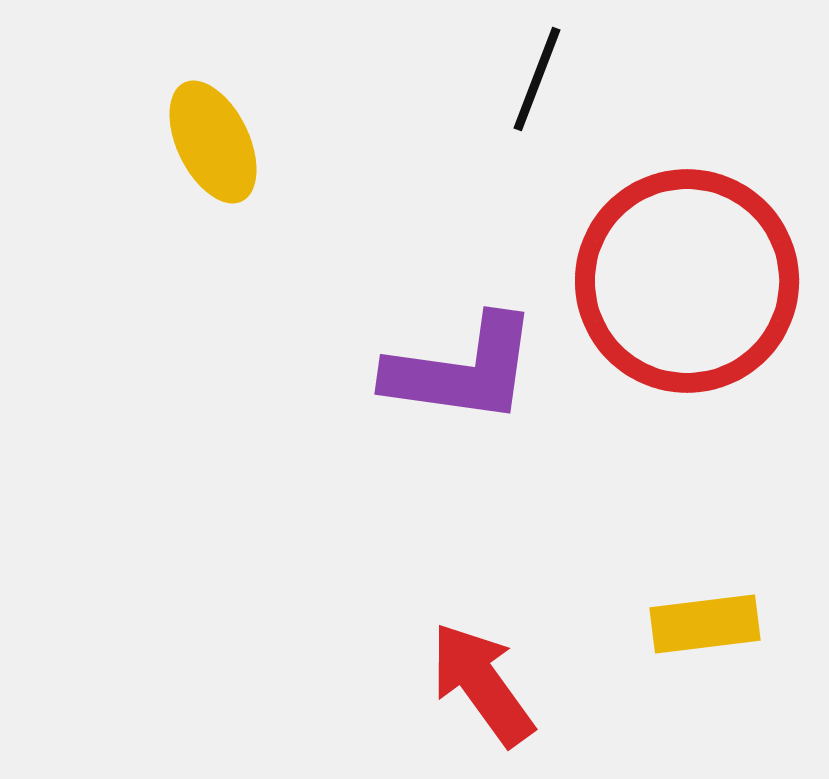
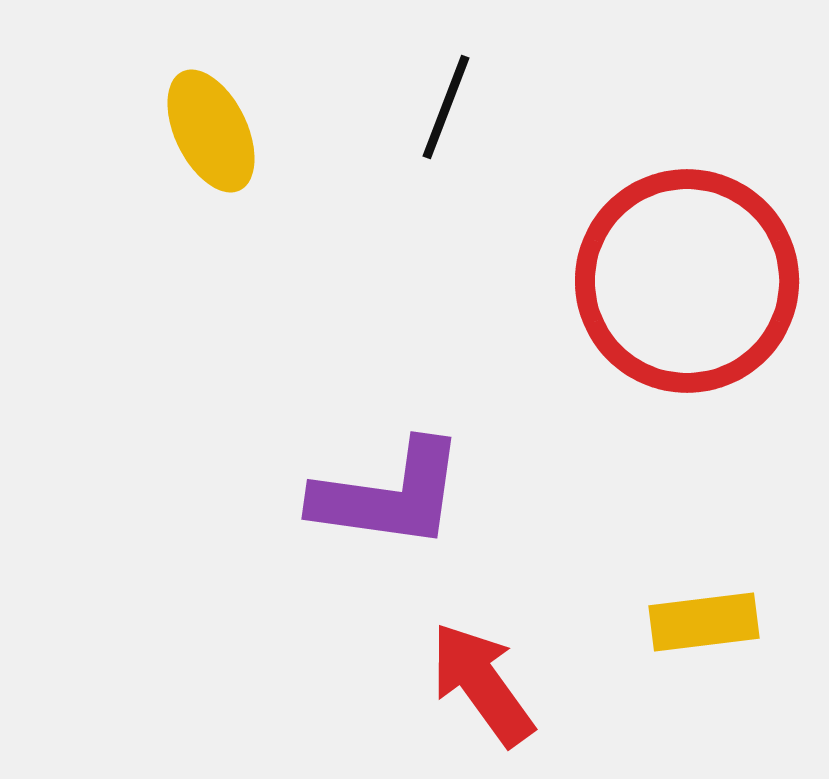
black line: moved 91 px left, 28 px down
yellow ellipse: moved 2 px left, 11 px up
purple L-shape: moved 73 px left, 125 px down
yellow rectangle: moved 1 px left, 2 px up
